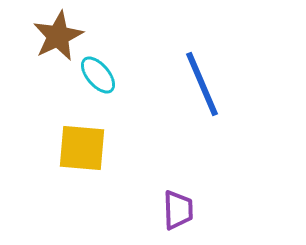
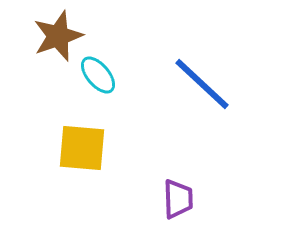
brown star: rotated 6 degrees clockwise
blue line: rotated 24 degrees counterclockwise
purple trapezoid: moved 11 px up
